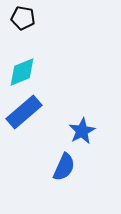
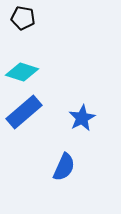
cyan diamond: rotated 40 degrees clockwise
blue star: moved 13 px up
